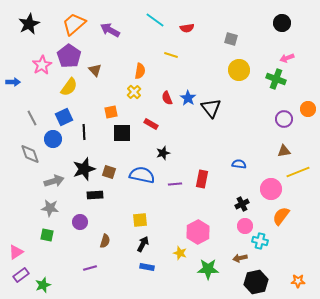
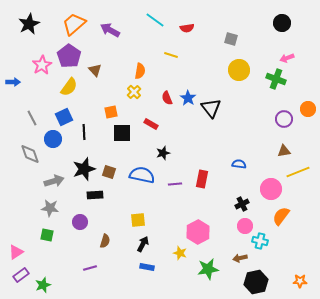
yellow square at (140, 220): moved 2 px left
green star at (208, 269): rotated 10 degrees counterclockwise
orange star at (298, 281): moved 2 px right
